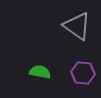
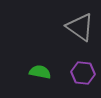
gray triangle: moved 3 px right, 1 px down
